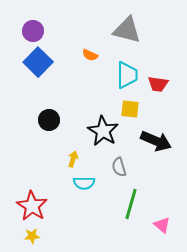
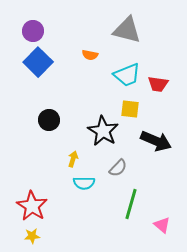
orange semicircle: rotated 14 degrees counterclockwise
cyan trapezoid: rotated 68 degrees clockwise
gray semicircle: moved 1 px left, 1 px down; rotated 120 degrees counterclockwise
